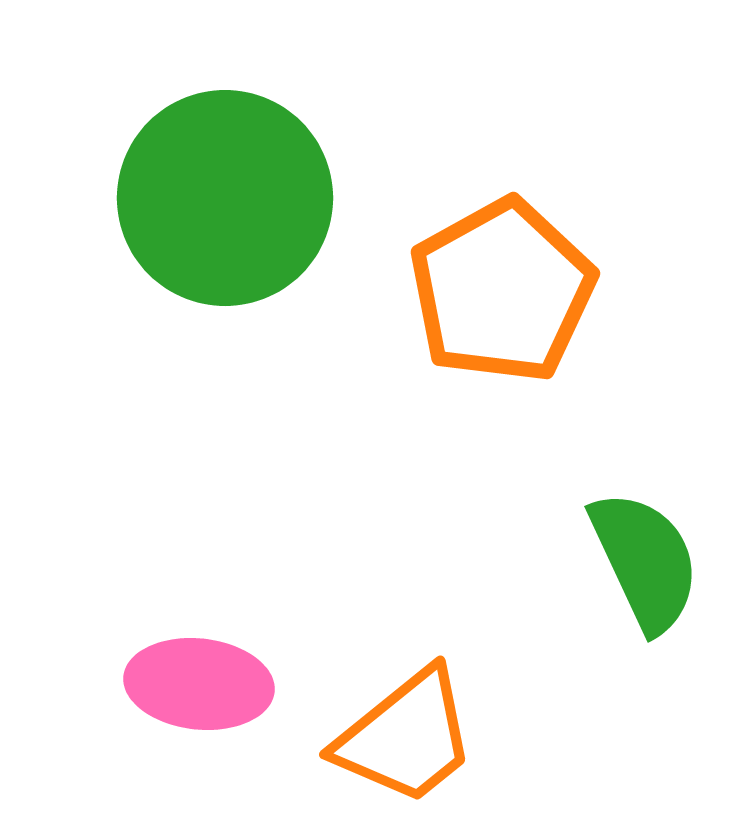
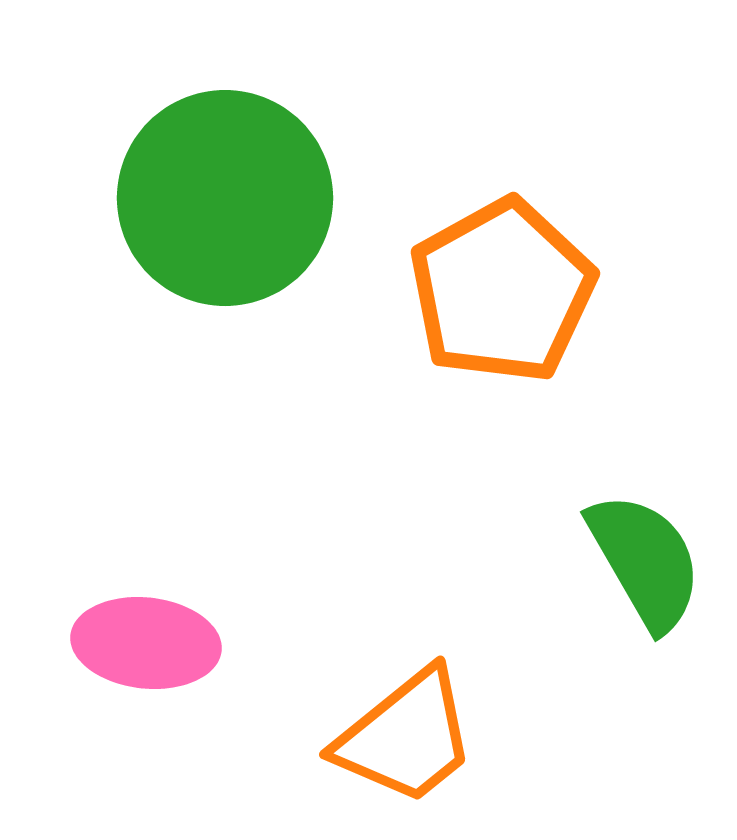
green semicircle: rotated 5 degrees counterclockwise
pink ellipse: moved 53 px left, 41 px up
